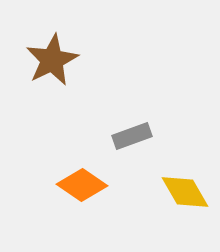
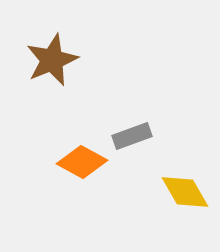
brown star: rotated 4 degrees clockwise
orange diamond: moved 23 px up; rotated 6 degrees counterclockwise
